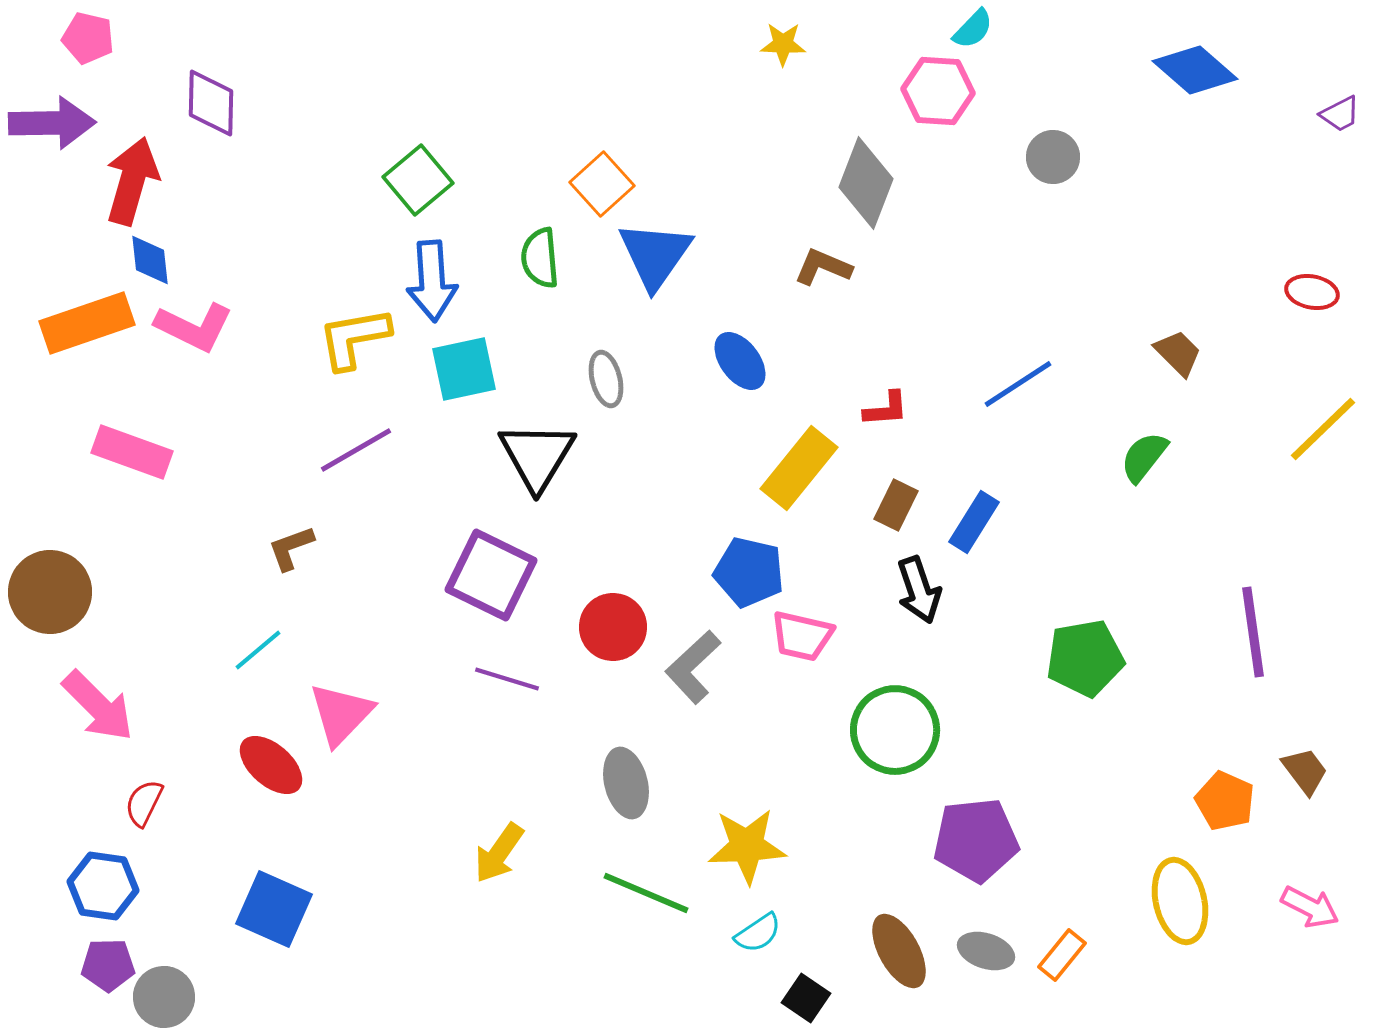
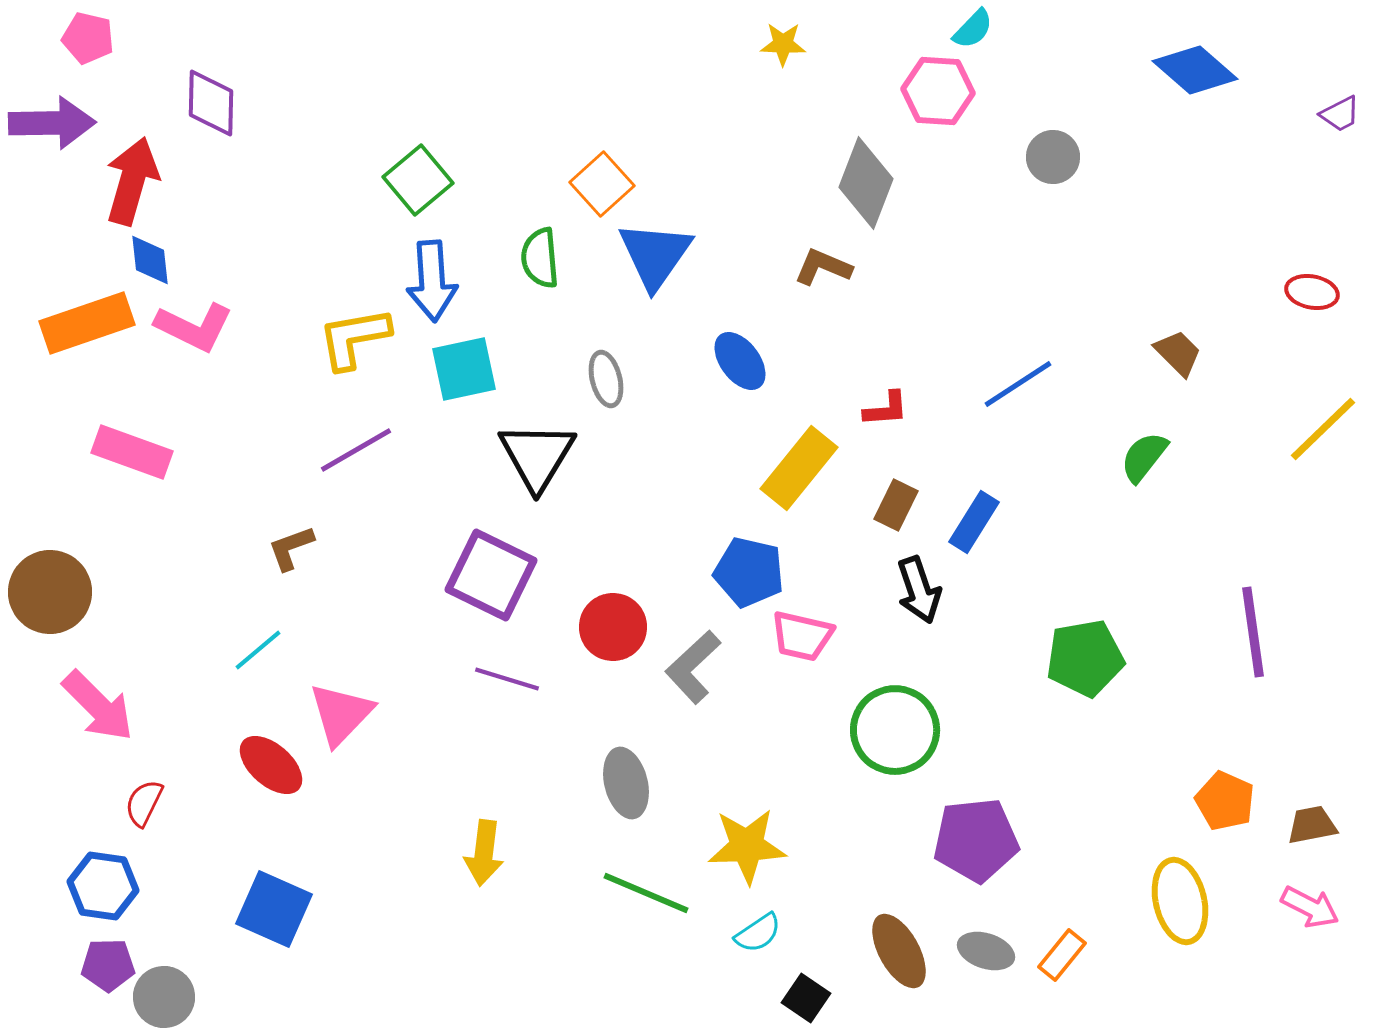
brown trapezoid at (1305, 771): moved 7 px right, 54 px down; rotated 64 degrees counterclockwise
yellow arrow at (499, 853): moved 15 px left; rotated 28 degrees counterclockwise
